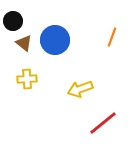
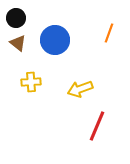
black circle: moved 3 px right, 3 px up
orange line: moved 3 px left, 4 px up
brown triangle: moved 6 px left
yellow cross: moved 4 px right, 3 px down
red line: moved 6 px left, 3 px down; rotated 28 degrees counterclockwise
